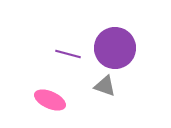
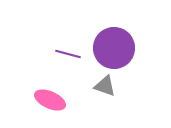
purple circle: moved 1 px left
